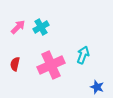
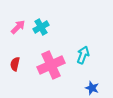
blue star: moved 5 px left, 1 px down
